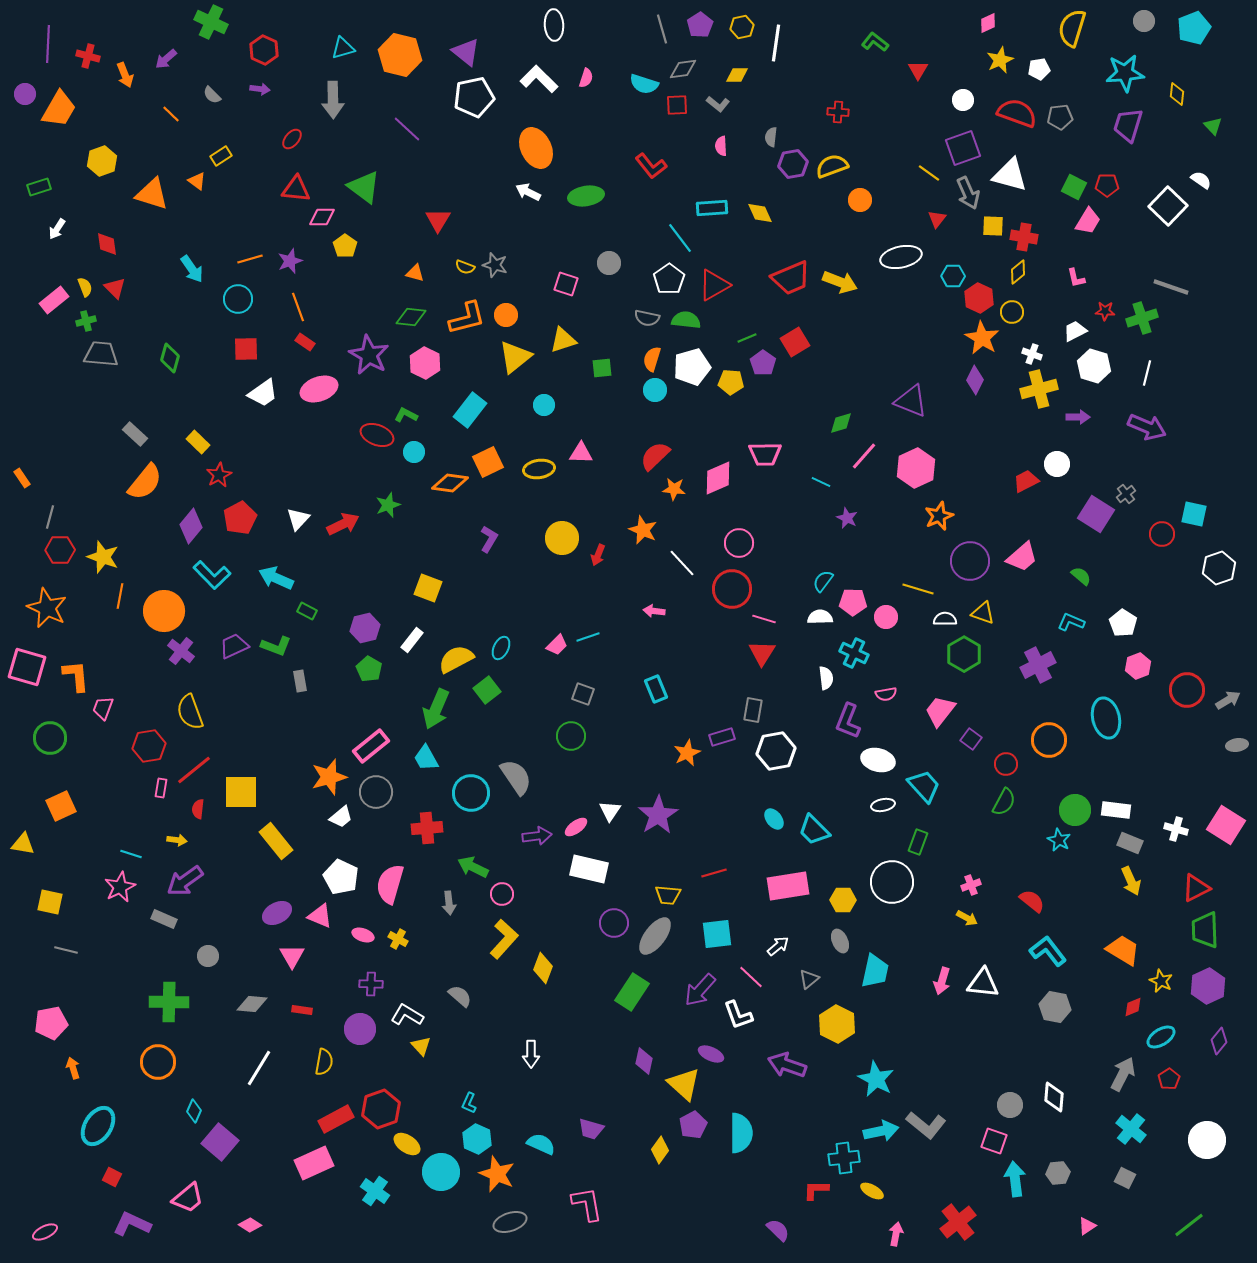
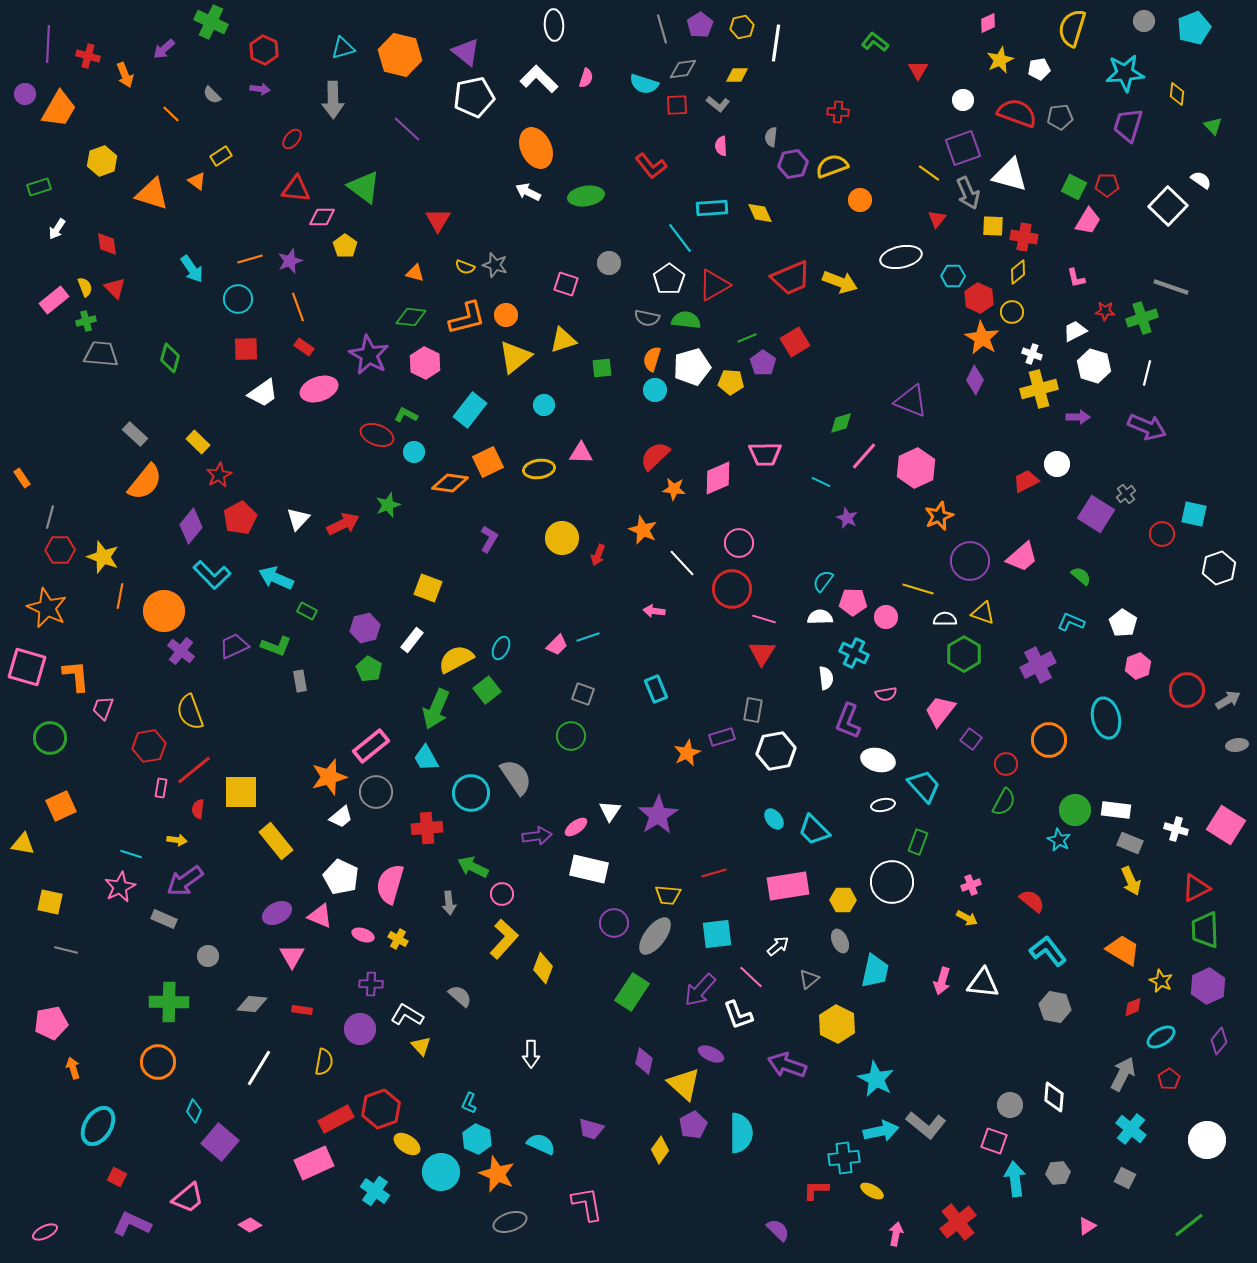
purple arrow at (166, 59): moved 2 px left, 10 px up
red rectangle at (305, 342): moved 1 px left, 5 px down
red square at (112, 1177): moved 5 px right
